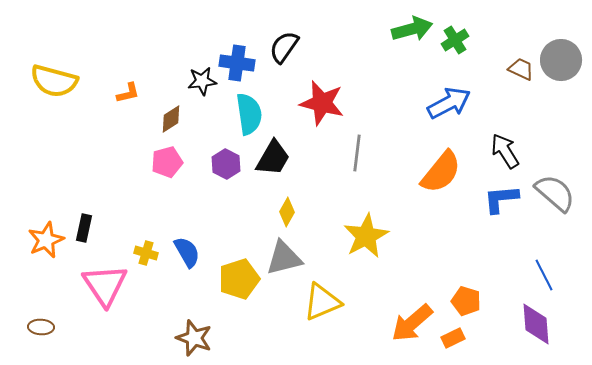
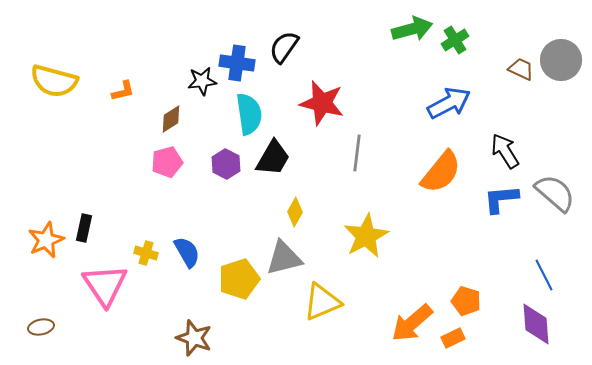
orange L-shape: moved 5 px left, 2 px up
yellow diamond: moved 8 px right
brown ellipse: rotated 15 degrees counterclockwise
